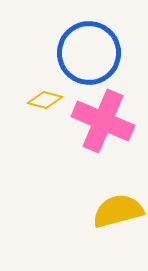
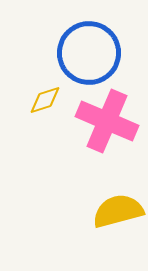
yellow diamond: rotated 32 degrees counterclockwise
pink cross: moved 4 px right
